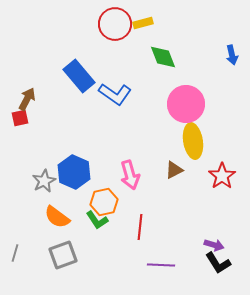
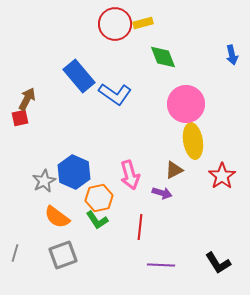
orange hexagon: moved 5 px left, 4 px up
purple arrow: moved 52 px left, 52 px up
